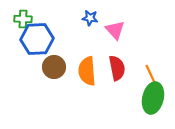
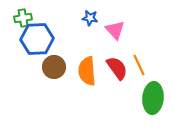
green cross: moved 1 px up; rotated 12 degrees counterclockwise
red semicircle: rotated 25 degrees counterclockwise
orange line: moved 12 px left, 10 px up
green ellipse: rotated 8 degrees counterclockwise
